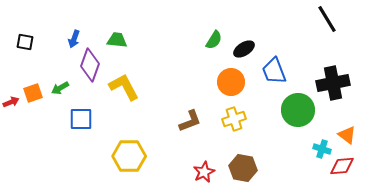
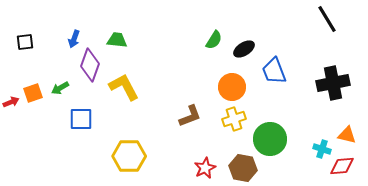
black square: rotated 18 degrees counterclockwise
orange circle: moved 1 px right, 5 px down
green circle: moved 28 px left, 29 px down
brown L-shape: moved 5 px up
orange triangle: rotated 24 degrees counterclockwise
red star: moved 1 px right, 4 px up
